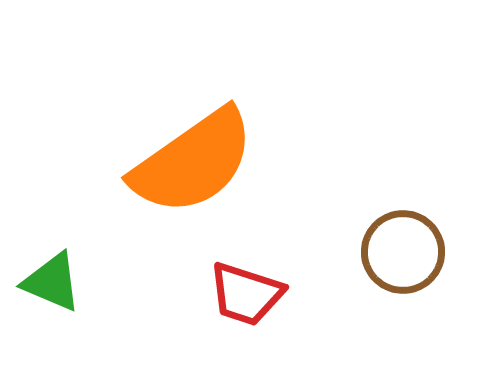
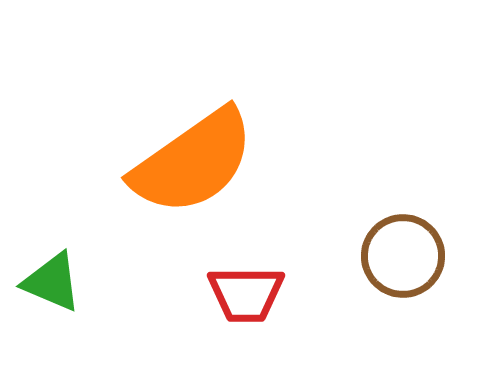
brown circle: moved 4 px down
red trapezoid: rotated 18 degrees counterclockwise
